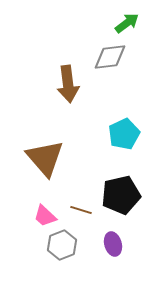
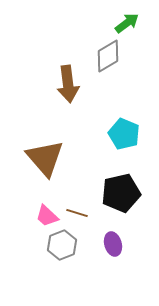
gray diamond: moved 2 px left, 1 px up; rotated 24 degrees counterclockwise
cyan pentagon: rotated 24 degrees counterclockwise
black pentagon: moved 2 px up
brown line: moved 4 px left, 3 px down
pink trapezoid: moved 2 px right
